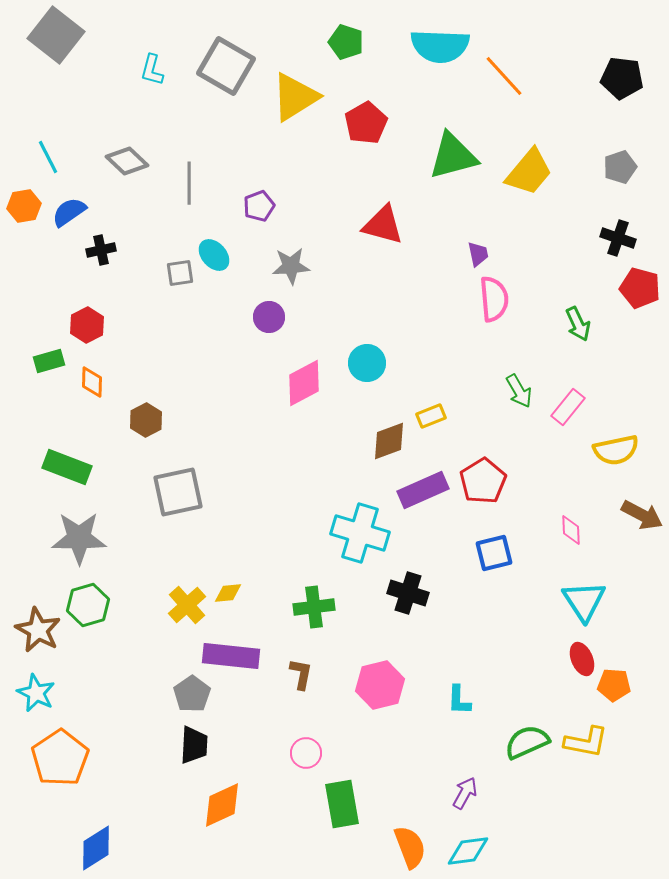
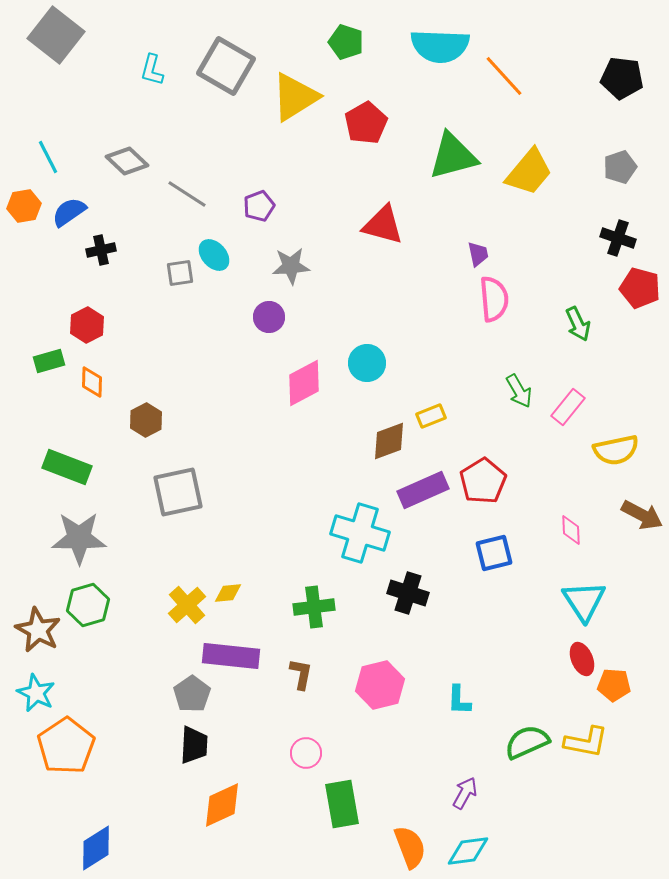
gray line at (189, 183): moved 2 px left, 11 px down; rotated 57 degrees counterclockwise
orange pentagon at (60, 758): moved 6 px right, 12 px up
